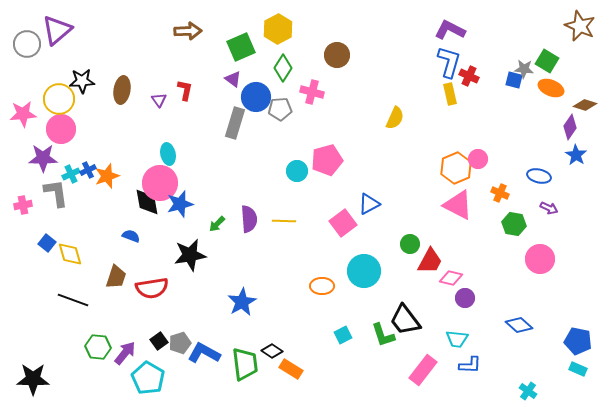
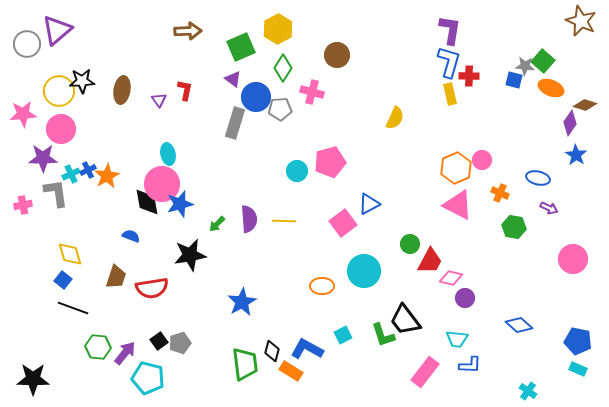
brown star at (580, 26): moved 1 px right, 5 px up
purple L-shape at (450, 30): rotated 72 degrees clockwise
green square at (547, 61): moved 4 px left; rotated 10 degrees clockwise
gray star at (524, 69): moved 1 px right, 3 px up
red cross at (469, 76): rotated 24 degrees counterclockwise
yellow circle at (59, 99): moved 8 px up
purple diamond at (570, 127): moved 4 px up
pink circle at (478, 159): moved 4 px right, 1 px down
pink pentagon at (327, 160): moved 3 px right, 2 px down
orange star at (107, 176): rotated 10 degrees counterclockwise
blue ellipse at (539, 176): moved 1 px left, 2 px down
pink circle at (160, 183): moved 2 px right, 1 px down
green hexagon at (514, 224): moved 3 px down
blue square at (47, 243): moved 16 px right, 37 px down
pink circle at (540, 259): moved 33 px right
black line at (73, 300): moved 8 px down
black diamond at (272, 351): rotated 70 degrees clockwise
blue L-shape at (204, 353): moved 103 px right, 4 px up
orange rectangle at (291, 369): moved 2 px down
pink rectangle at (423, 370): moved 2 px right, 2 px down
cyan pentagon at (148, 378): rotated 16 degrees counterclockwise
